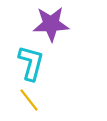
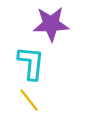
cyan L-shape: rotated 9 degrees counterclockwise
